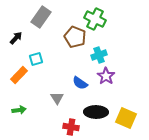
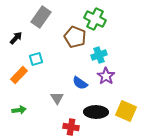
yellow square: moved 7 px up
